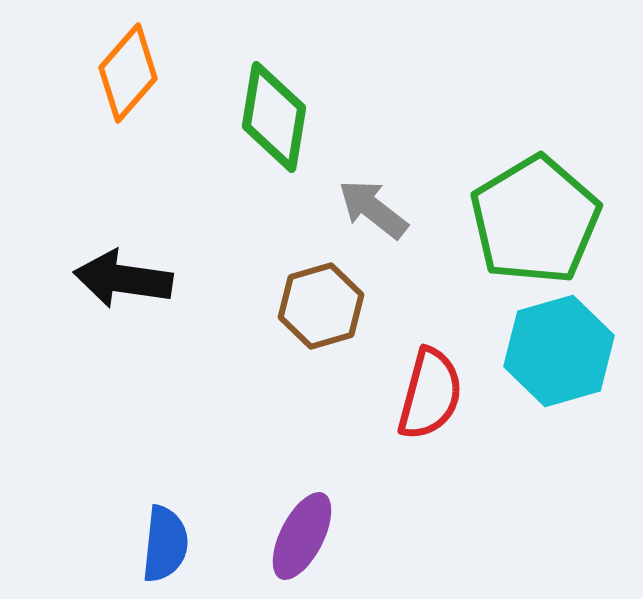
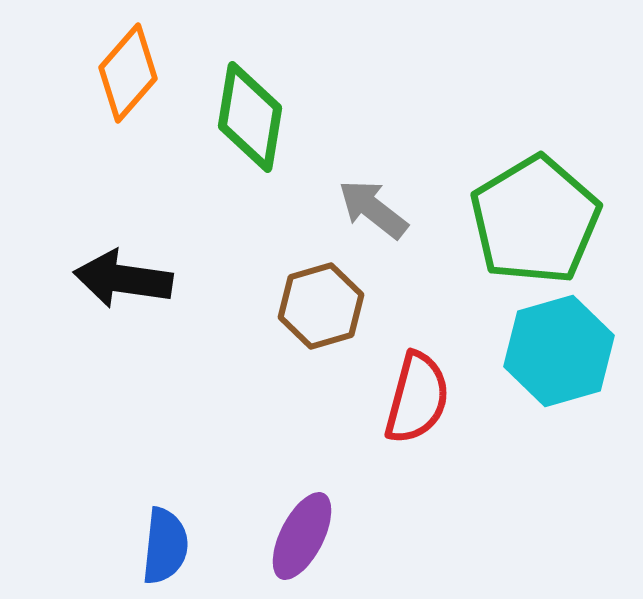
green diamond: moved 24 px left
red semicircle: moved 13 px left, 4 px down
blue semicircle: moved 2 px down
